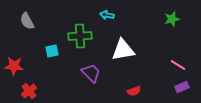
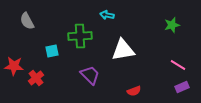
green star: moved 6 px down
purple trapezoid: moved 1 px left, 2 px down
red cross: moved 7 px right, 13 px up
